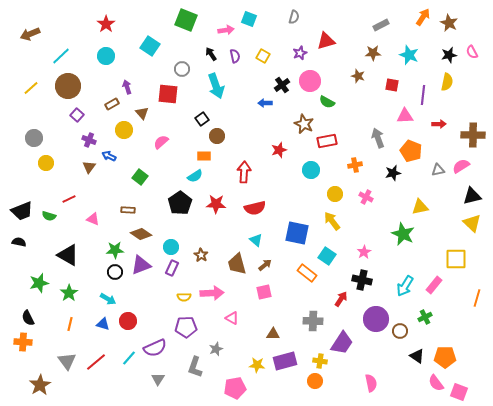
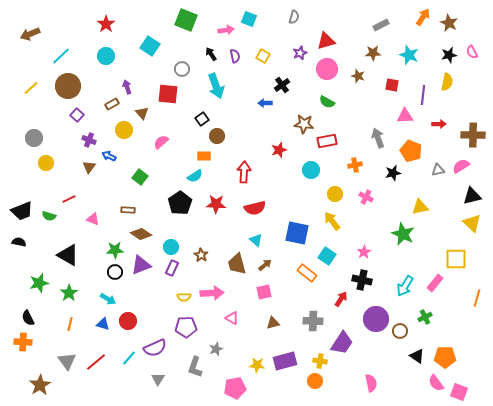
pink circle at (310, 81): moved 17 px right, 12 px up
brown star at (304, 124): rotated 18 degrees counterclockwise
pink rectangle at (434, 285): moved 1 px right, 2 px up
brown triangle at (273, 334): moved 11 px up; rotated 16 degrees counterclockwise
